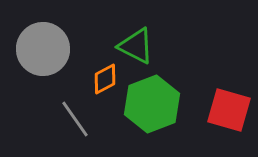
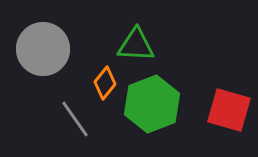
green triangle: moved 1 px up; rotated 24 degrees counterclockwise
orange diamond: moved 4 px down; rotated 24 degrees counterclockwise
